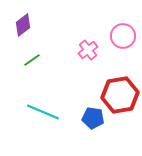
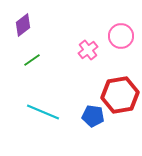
pink circle: moved 2 px left
blue pentagon: moved 2 px up
